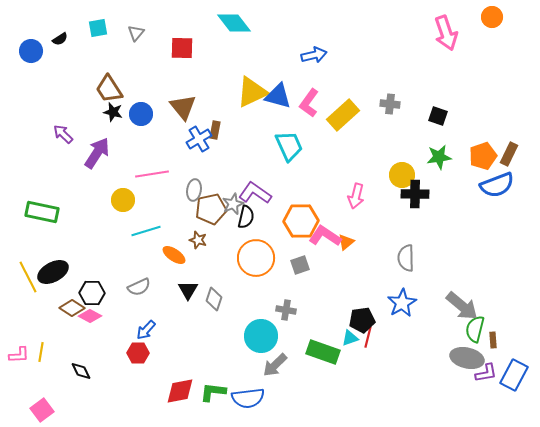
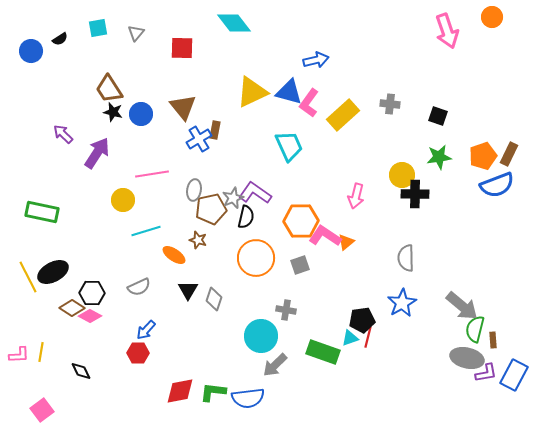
pink arrow at (446, 33): moved 1 px right, 2 px up
blue arrow at (314, 55): moved 2 px right, 5 px down
blue triangle at (278, 96): moved 11 px right, 4 px up
gray star at (233, 204): moved 6 px up
